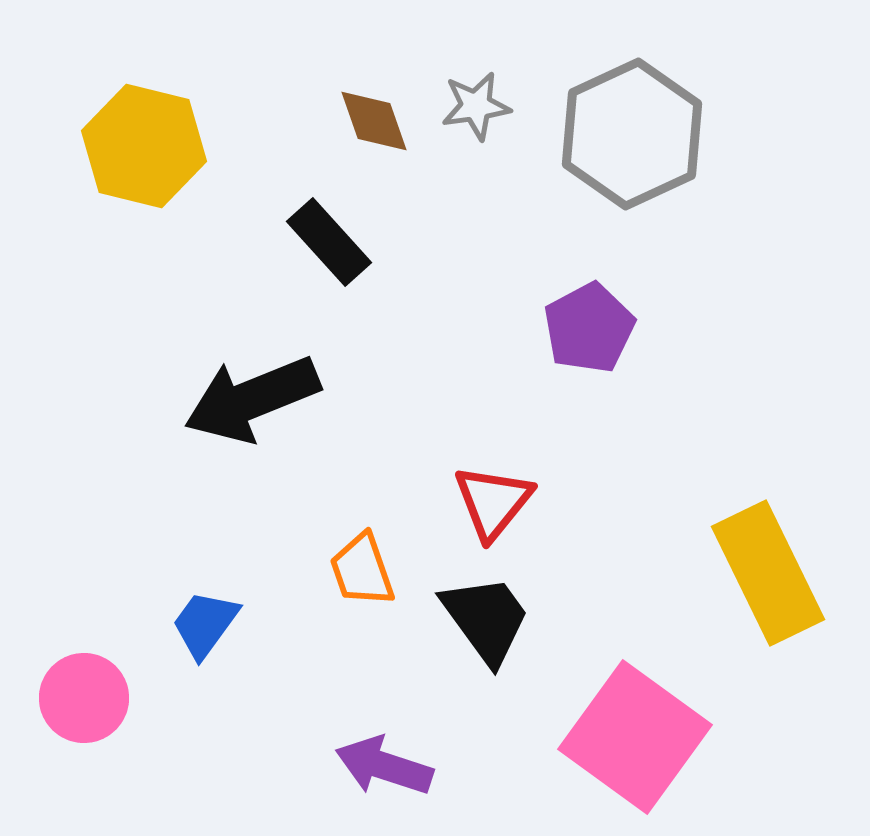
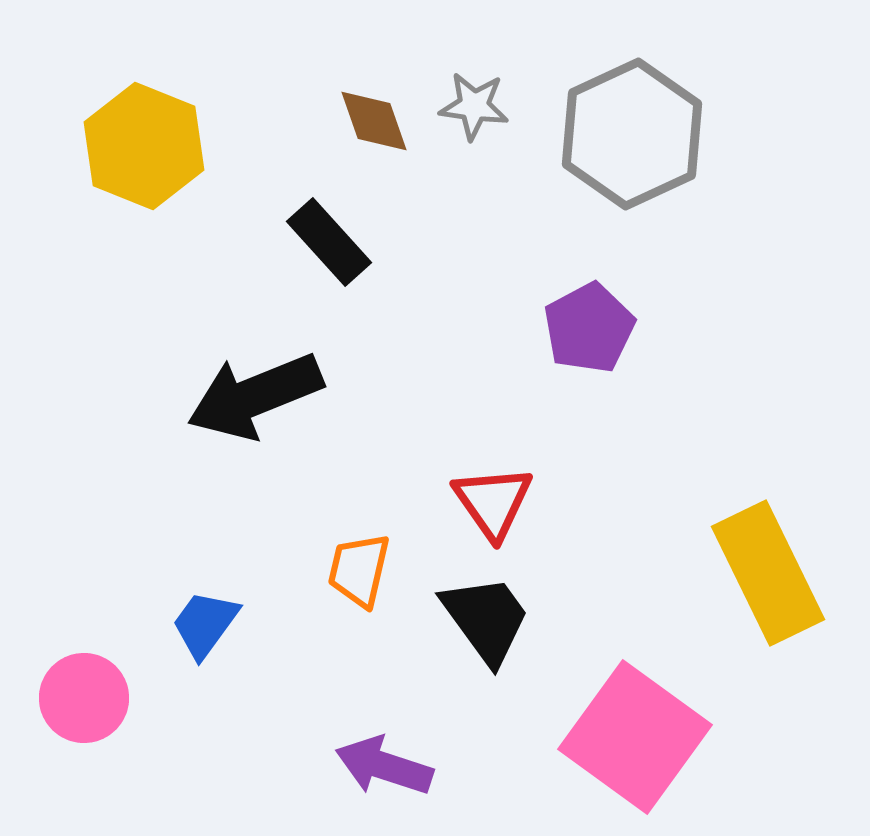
gray star: moved 2 px left; rotated 16 degrees clockwise
yellow hexagon: rotated 8 degrees clockwise
black arrow: moved 3 px right, 3 px up
red triangle: rotated 14 degrees counterclockwise
orange trapezoid: moved 3 px left; rotated 32 degrees clockwise
